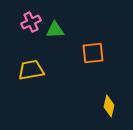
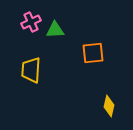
yellow trapezoid: rotated 76 degrees counterclockwise
